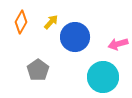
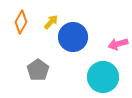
blue circle: moved 2 px left
